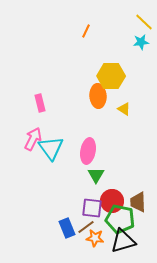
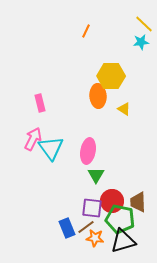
yellow line: moved 2 px down
